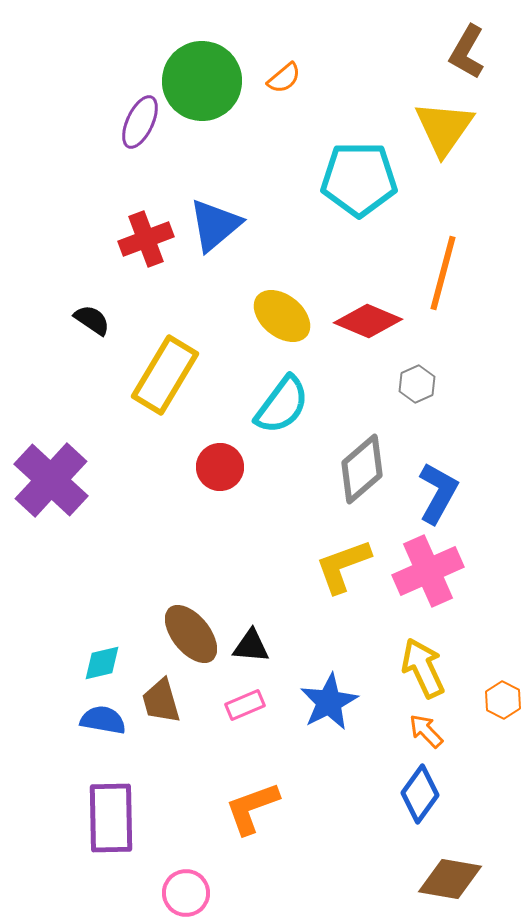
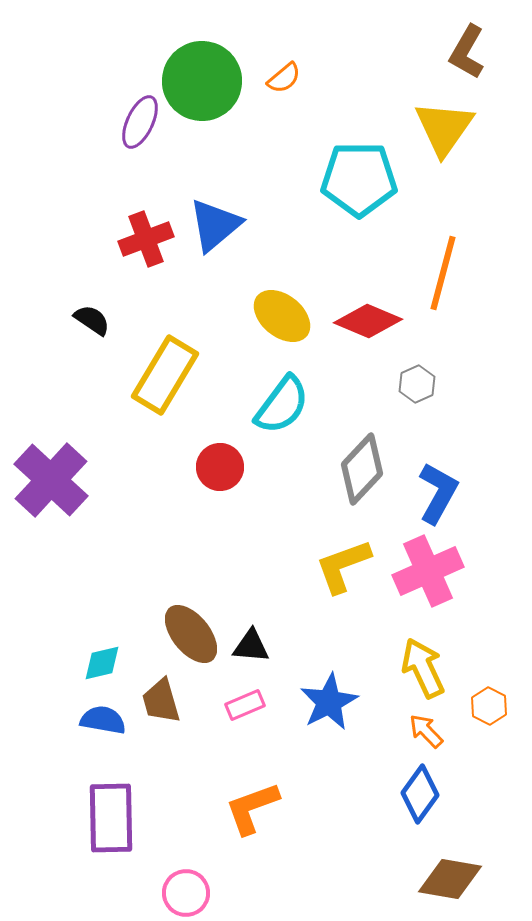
gray diamond: rotated 6 degrees counterclockwise
orange hexagon: moved 14 px left, 6 px down
